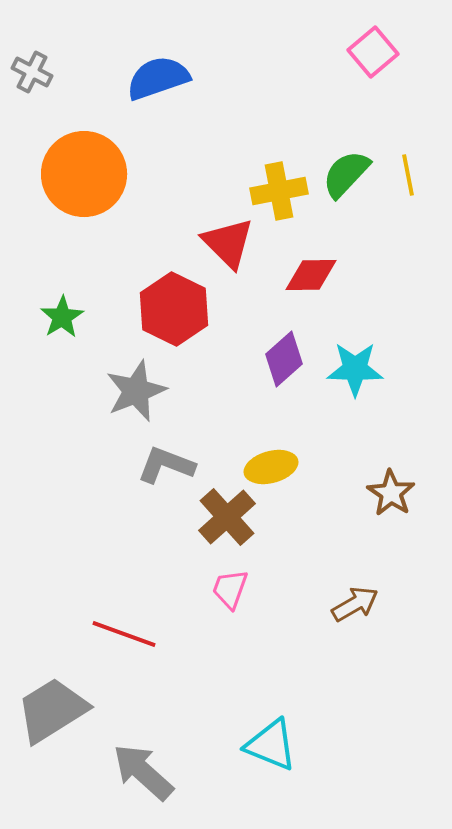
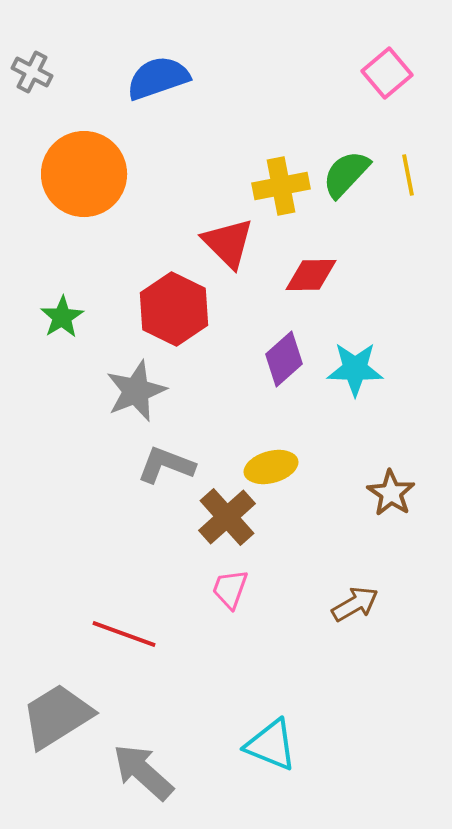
pink square: moved 14 px right, 21 px down
yellow cross: moved 2 px right, 5 px up
gray trapezoid: moved 5 px right, 6 px down
